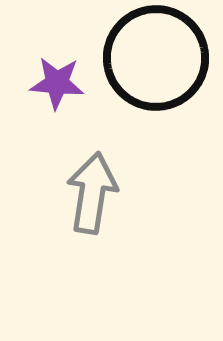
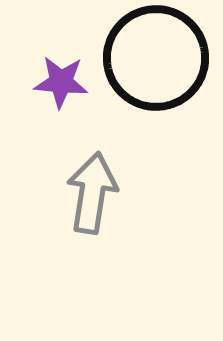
purple star: moved 4 px right, 1 px up
